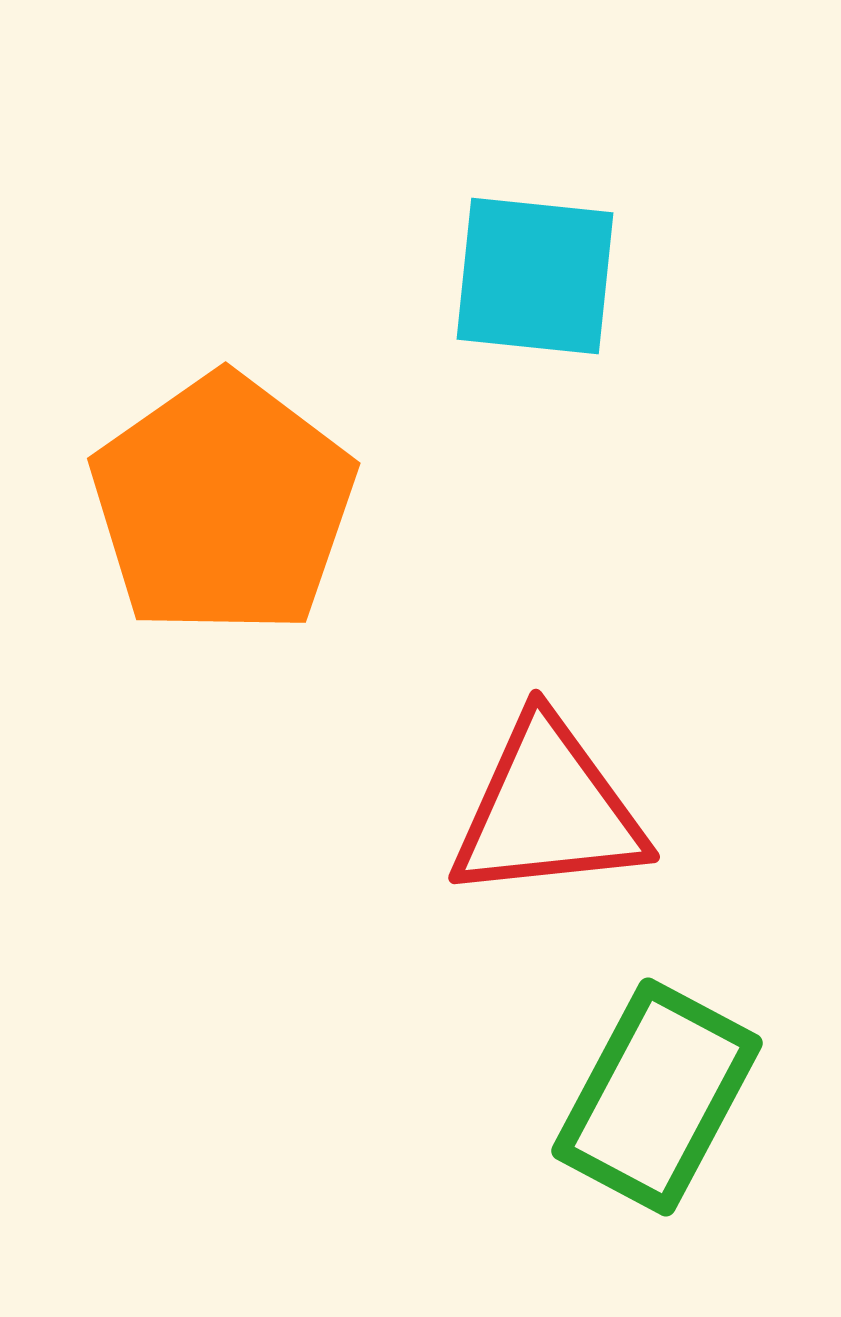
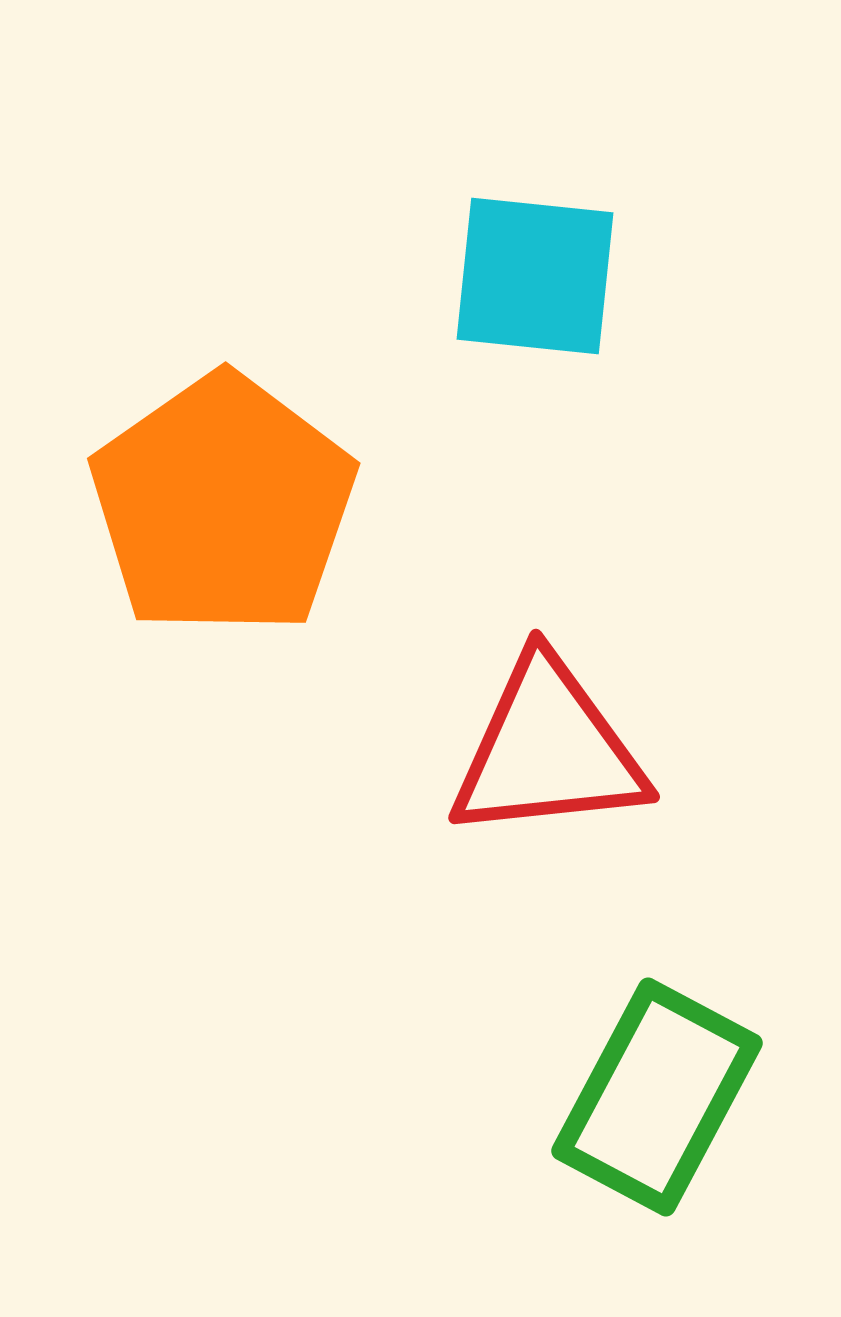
red triangle: moved 60 px up
